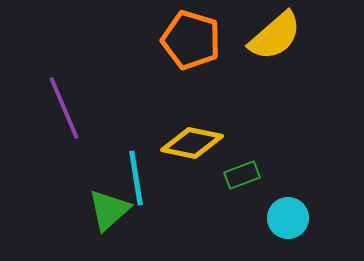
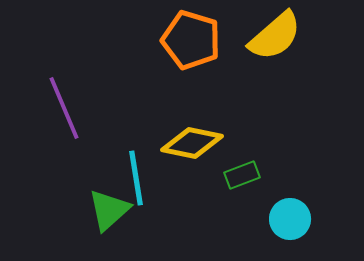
cyan circle: moved 2 px right, 1 px down
